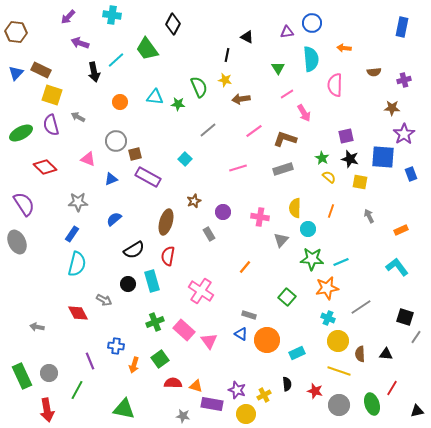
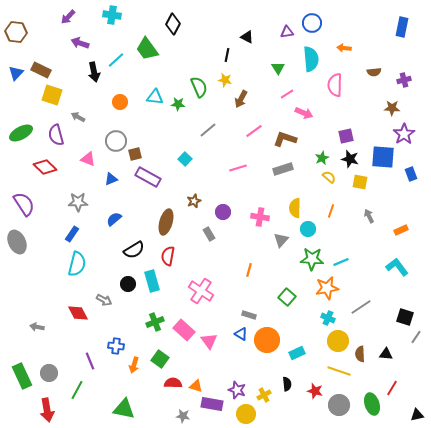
brown arrow at (241, 99): rotated 54 degrees counterclockwise
pink arrow at (304, 113): rotated 36 degrees counterclockwise
purple semicircle at (51, 125): moved 5 px right, 10 px down
green star at (322, 158): rotated 16 degrees clockwise
orange line at (245, 267): moved 4 px right, 3 px down; rotated 24 degrees counterclockwise
green square at (160, 359): rotated 18 degrees counterclockwise
black triangle at (417, 411): moved 4 px down
